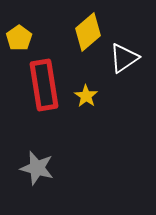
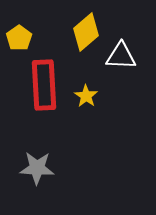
yellow diamond: moved 2 px left
white triangle: moved 3 px left, 2 px up; rotated 36 degrees clockwise
red rectangle: rotated 6 degrees clockwise
gray star: rotated 12 degrees counterclockwise
